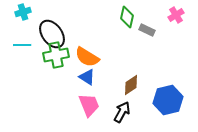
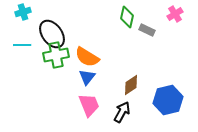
pink cross: moved 1 px left, 1 px up
blue triangle: rotated 36 degrees clockwise
